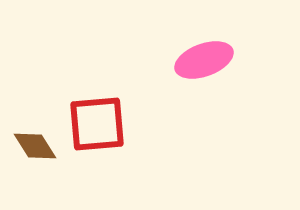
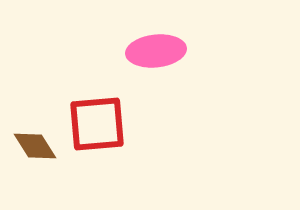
pink ellipse: moved 48 px left, 9 px up; rotated 14 degrees clockwise
